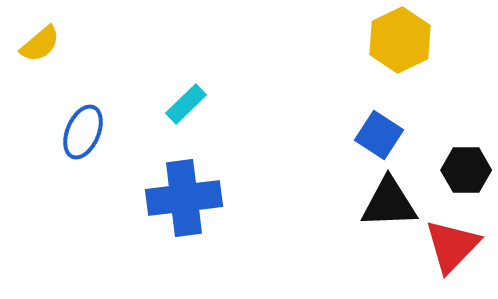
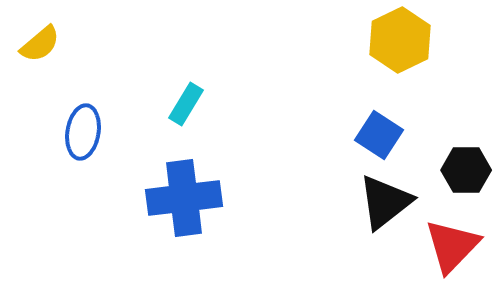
cyan rectangle: rotated 15 degrees counterclockwise
blue ellipse: rotated 14 degrees counterclockwise
black triangle: moved 4 px left, 1 px up; rotated 36 degrees counterclockwise
